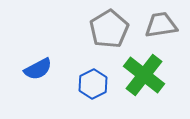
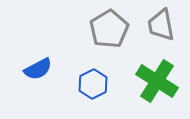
gray trapezoid: rotated 92 degrees counterclockwise
green cross: moved 13 px right, 6 px down; rotated 6 degrees counterclockwise
